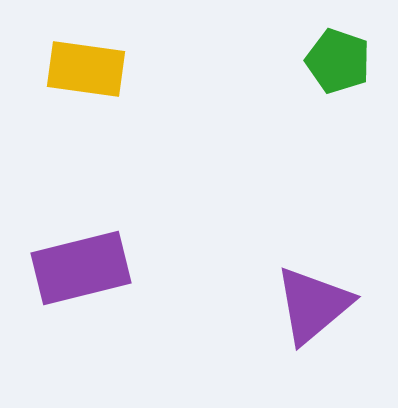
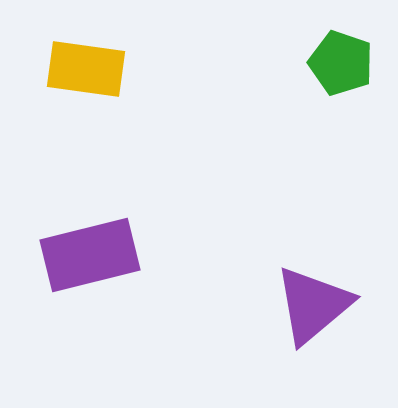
green pentagon: moved 3 px right, 2 px down
purple rectangle: moved 9 px right, 13 px up
